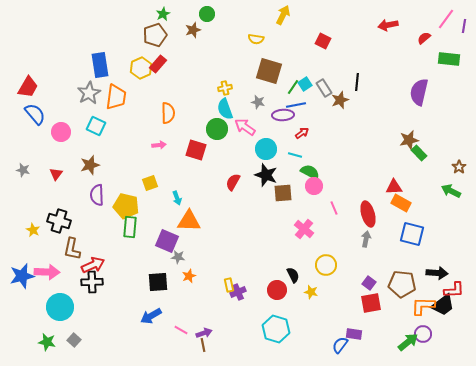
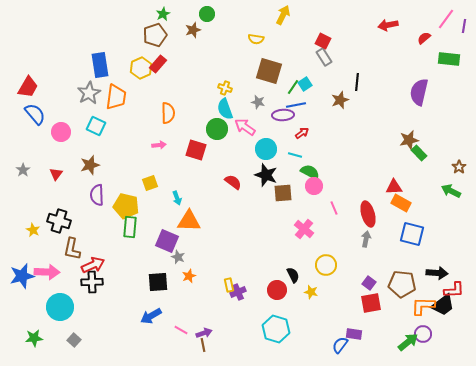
yellow cross at (225, 88): rotated 32 degrees clockwise
gray rectangle at (324, 88): moved 31 px up
gray star at (23, 170): rotated 24 degrees clockwise
red semicircle at (233, 182): rotated 96 degrees clockwise
gray star at (178, 257): rotated 16 degrees clockwise
green star at (47, 342): moved 13 px left, 4 px up; rotated 18 degrees counterclockwise
